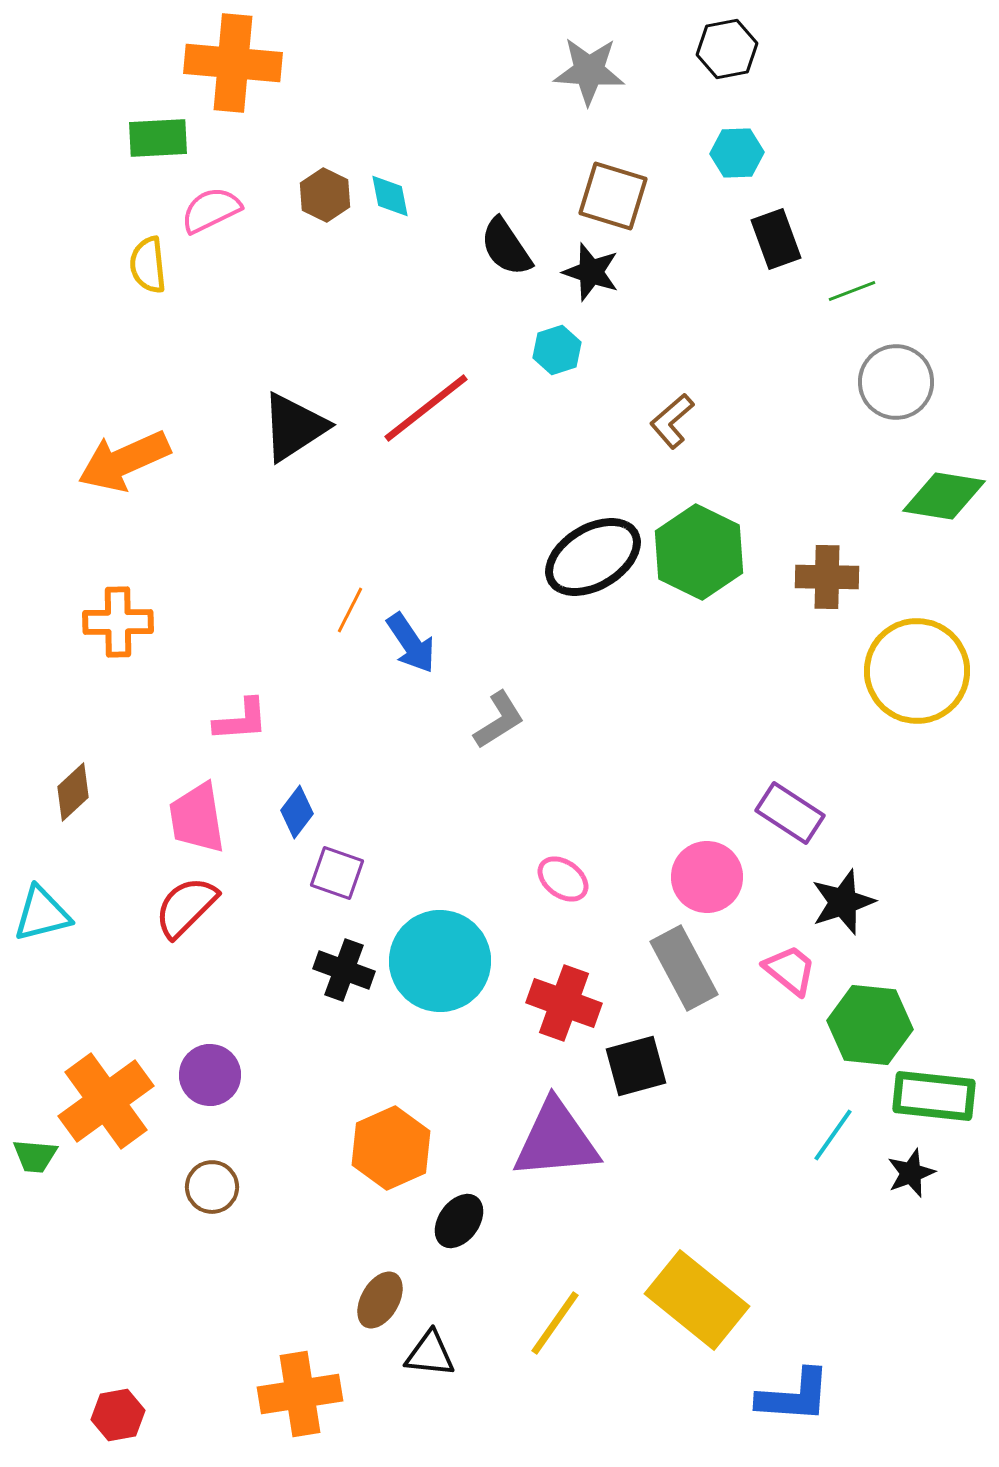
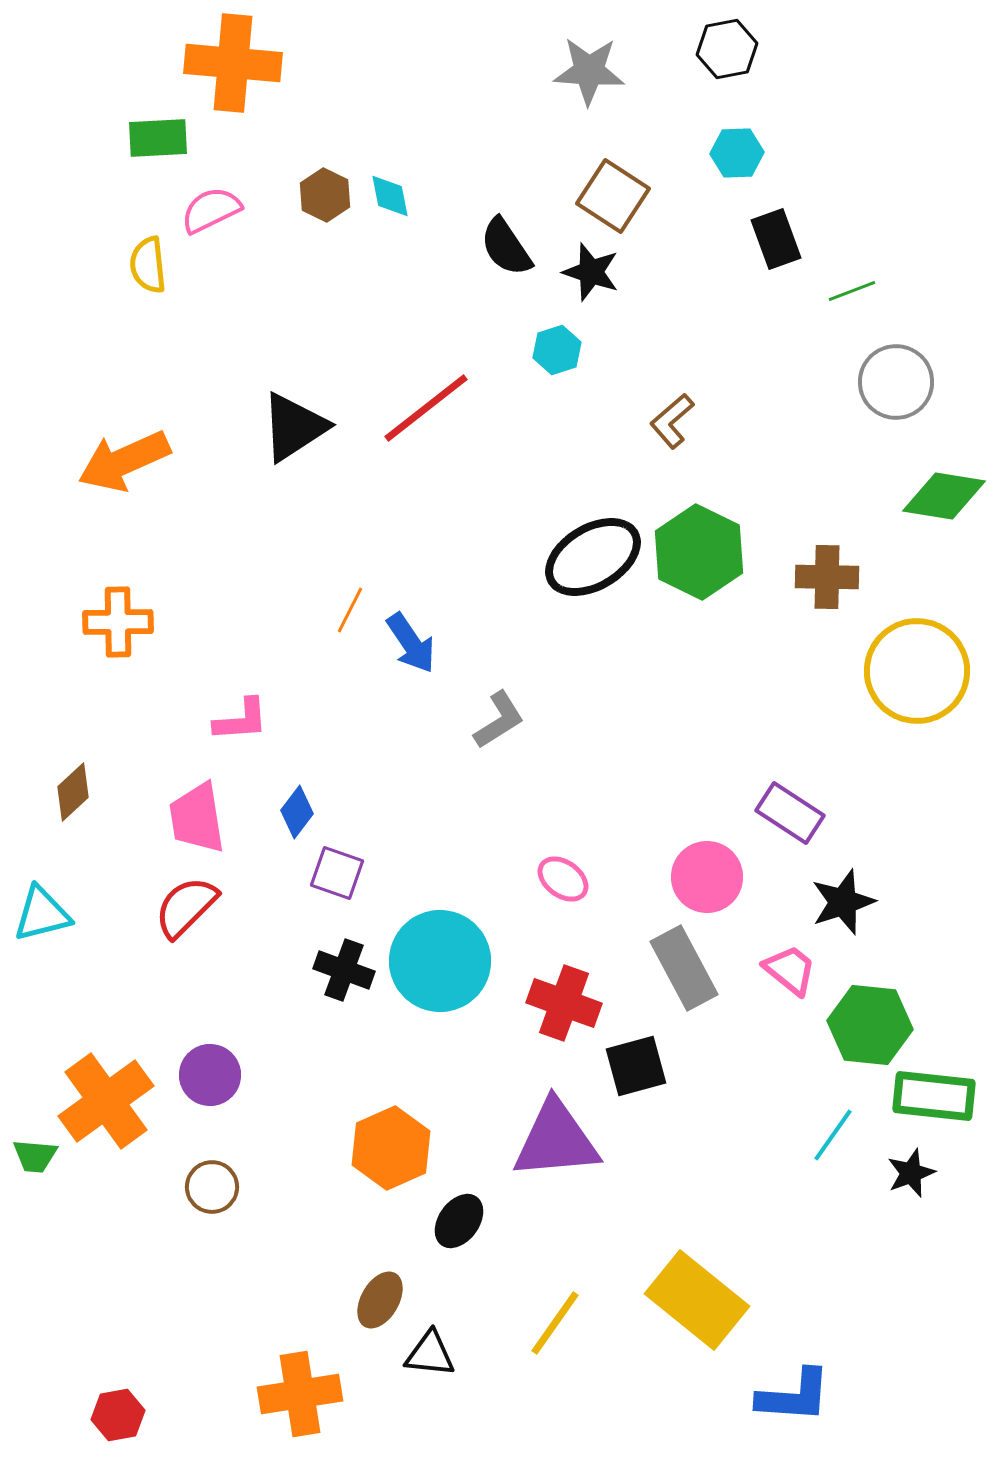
brown square at (613, 196): rotated 16 degrees clockwise
